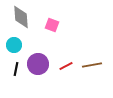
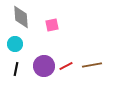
pink square: rotated 32 degrees counterclockwise
cyan circle: moved 1 px right, 1 px up
purple circle: moved 6 px right, 2 px down
